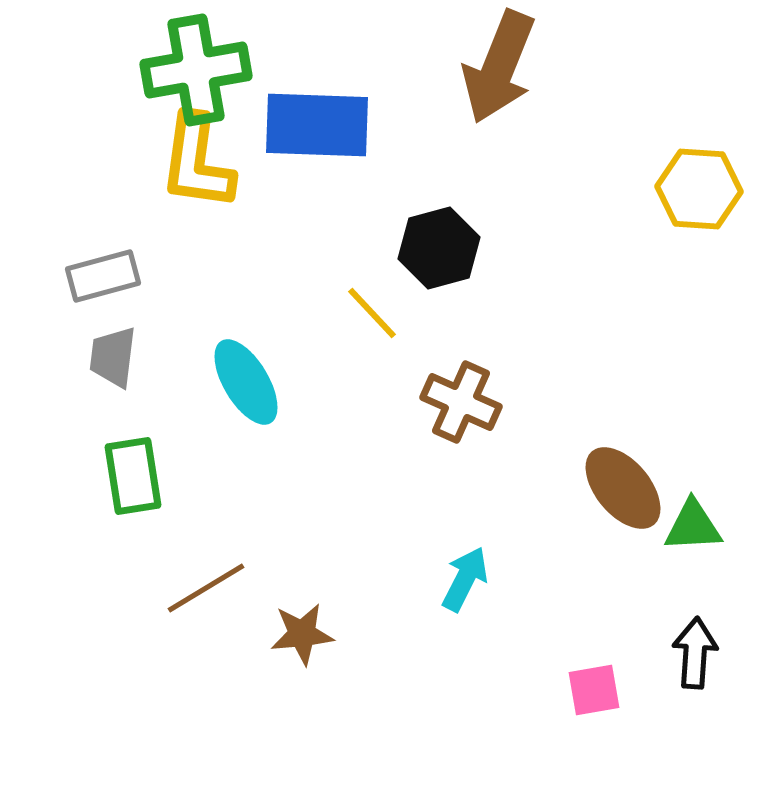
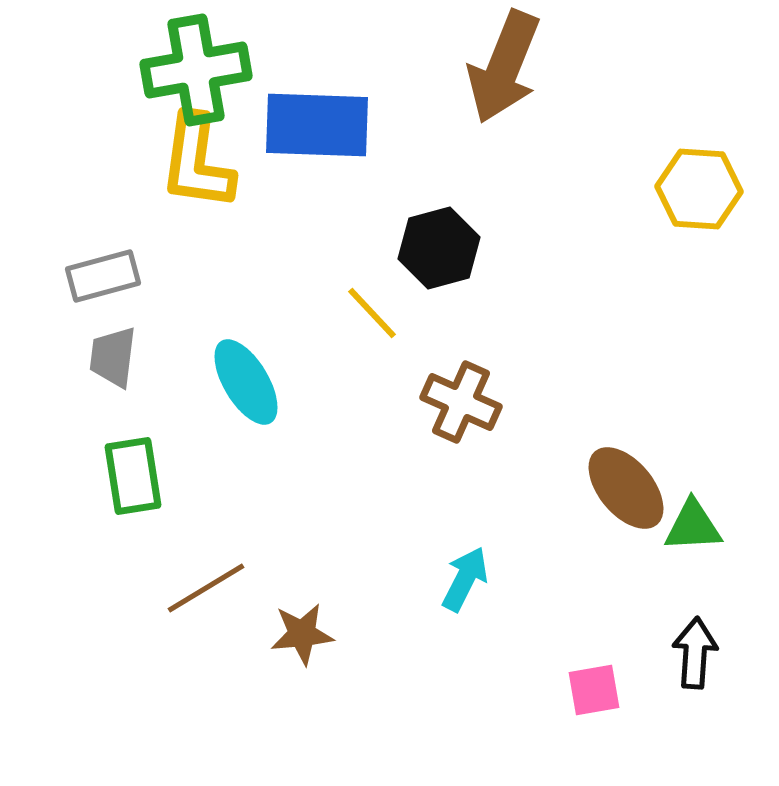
brown arrow: moved 5 px right
brown ellipse: moved 3 px right
